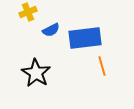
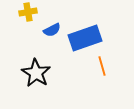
yellow cross: rotated 12 degrees clockwise
blue semicircle: moved 1 px right
blue rectangle: rotated 12 degrees counterclockwise
